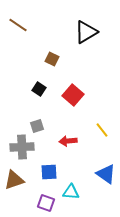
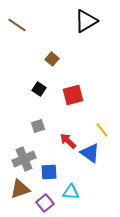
brown line: moved 1 px left
black triangle: moved 11 px up
brown square: rotated 16 degrees clockwise
red square: rotated 35 degrees clockwise
gray square: moved 1 px right
red arrow: rotated 48 degrees clockwise
gray cross: moved 2 px right, 12 px down; rotated 20 degrees counterclockwise
blue triangle: moved 16 px left, 21 px up
brown triangle: moved 6 px right, 9 px down
purple square: moved 1 px left; rotated 30 degrees clockwise
